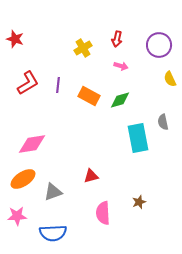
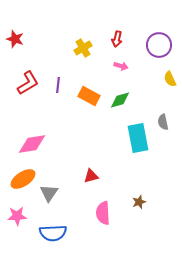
gray triangle: moved 4 px left, 1 px down; rotated 36 degrees counterclockwise
